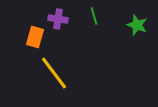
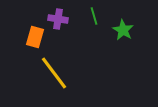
green star: moved 14 px left, 5 px down; rotated 10 degrees clockwise
